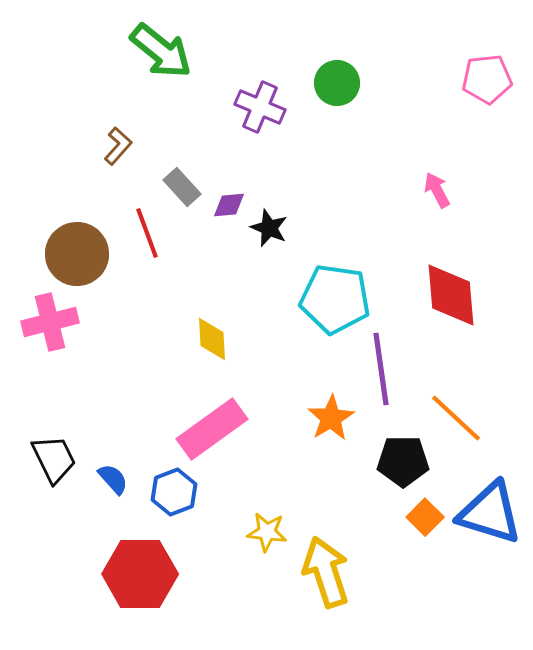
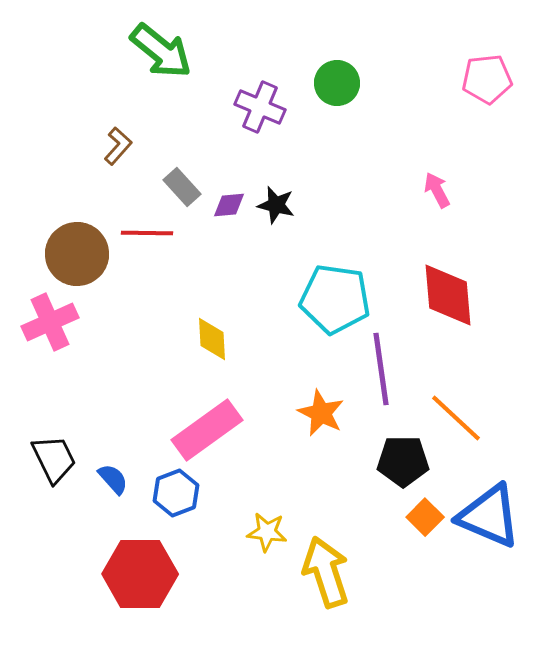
black star: moved 7 px right, 23 px up; rotated 9 degrees counterclockwise
red line: rotated 69 degrees counterclockwise
red diamond: moved 3 px left
pink cross: rotated 10 degrees counterclockwise
orange star: moved 10 px left, 5 px up; rotated 15 degrees counterclockwise
pink rectangle: moved 5 px left, 1 px down
blue hexagon: moved 2 px right, 1 px down
blue triangle: moved 1 px left, 3 px down; rotated 6 degrees clockwise
